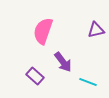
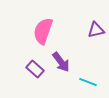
purple arrow: moved 2 px left
purple rectangle: moved 7 px up
